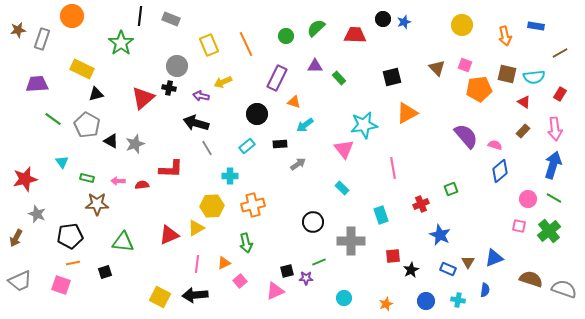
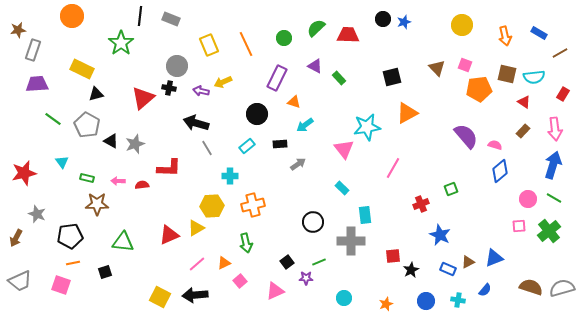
blue rectangle at (536, 26): moved 3 px right, 7 px down; rotated 21 degrees clockwise
red trapezoid at (355, 35): moved 7 px left
green circle at (286, 36): moved 2 px left, 2 px down
gray rectangle at (42, 39): moved 9 px left, 11 px down
purple triangle at (315, 66): rotated 28 degrees clockwise
red rectangle at (560, 94): moved 3 px right
purple arrow at (201, 96): moved 5 px up
cyan star at (364, 125): moved 3 px right, 2 px down
pink line at (393, 168): rotated 40 degrees clockwise
red L-shape at (171, 169): moved 2 px left, 1 px up
red star at (25, 179): moved 1 px left, 6 px up
cyan rectangle at (381, 215): moved 16 px left; rotated 12 degrees clockwise
pink square at (519, 226): rotated 16 degrees counterclockwise
brown triangle at (468, 262): rotated 32 degrees clockwise
pink line at (197, 264): rotated 42 degrees clockwise
black square at (287, 271): moved 9 px up; rotated 24 degrees counterclockwise
brown semicircle at (531, 279): moved 8 px down
gray semicircle at (564, 289): moved 2 px left, 1 px up; rotated 35 degrees counterclockwise
blue semicircle at (485, 290): rotated 32 degrees clockwise
